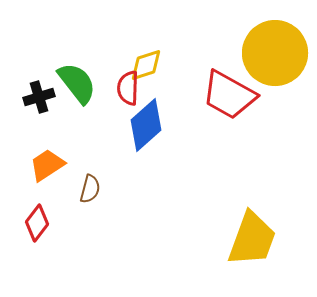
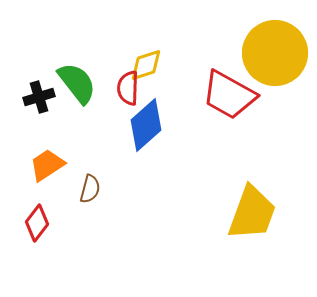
yellow trapezoid: moved 26 px up
